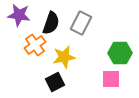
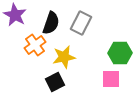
purple star: moved 4 px left; rotated 20 degrees clockwise
